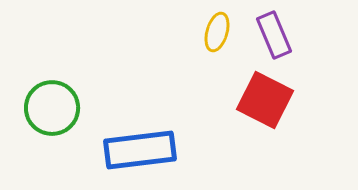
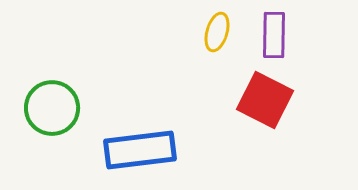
purple rectangle: rotated 24 degrees clockwise
